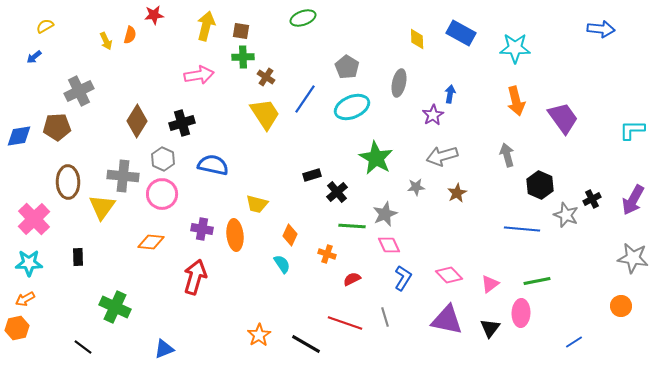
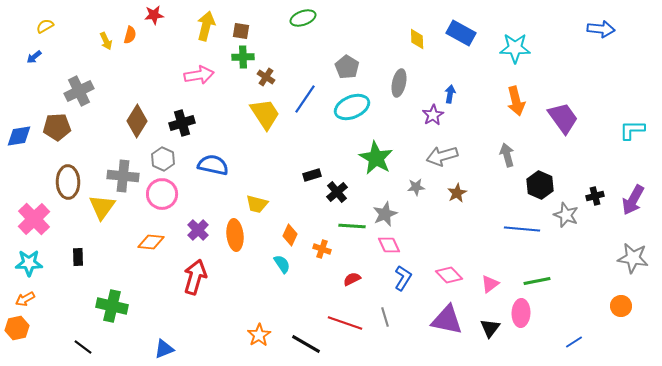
black cross at (592, 199): moved 3 px right, 3 px up; rotated 12 degrees clockwise
purple cross at (202, 229): moved 4 px left, 1 px down; rotated 35 degrees clockwise
orange cross at (327, 254): moved 5 px left, 5 px up
green cross at (115, 307): moved 3 px left, 1 px up; rotated 12 degrees counterclockwise
